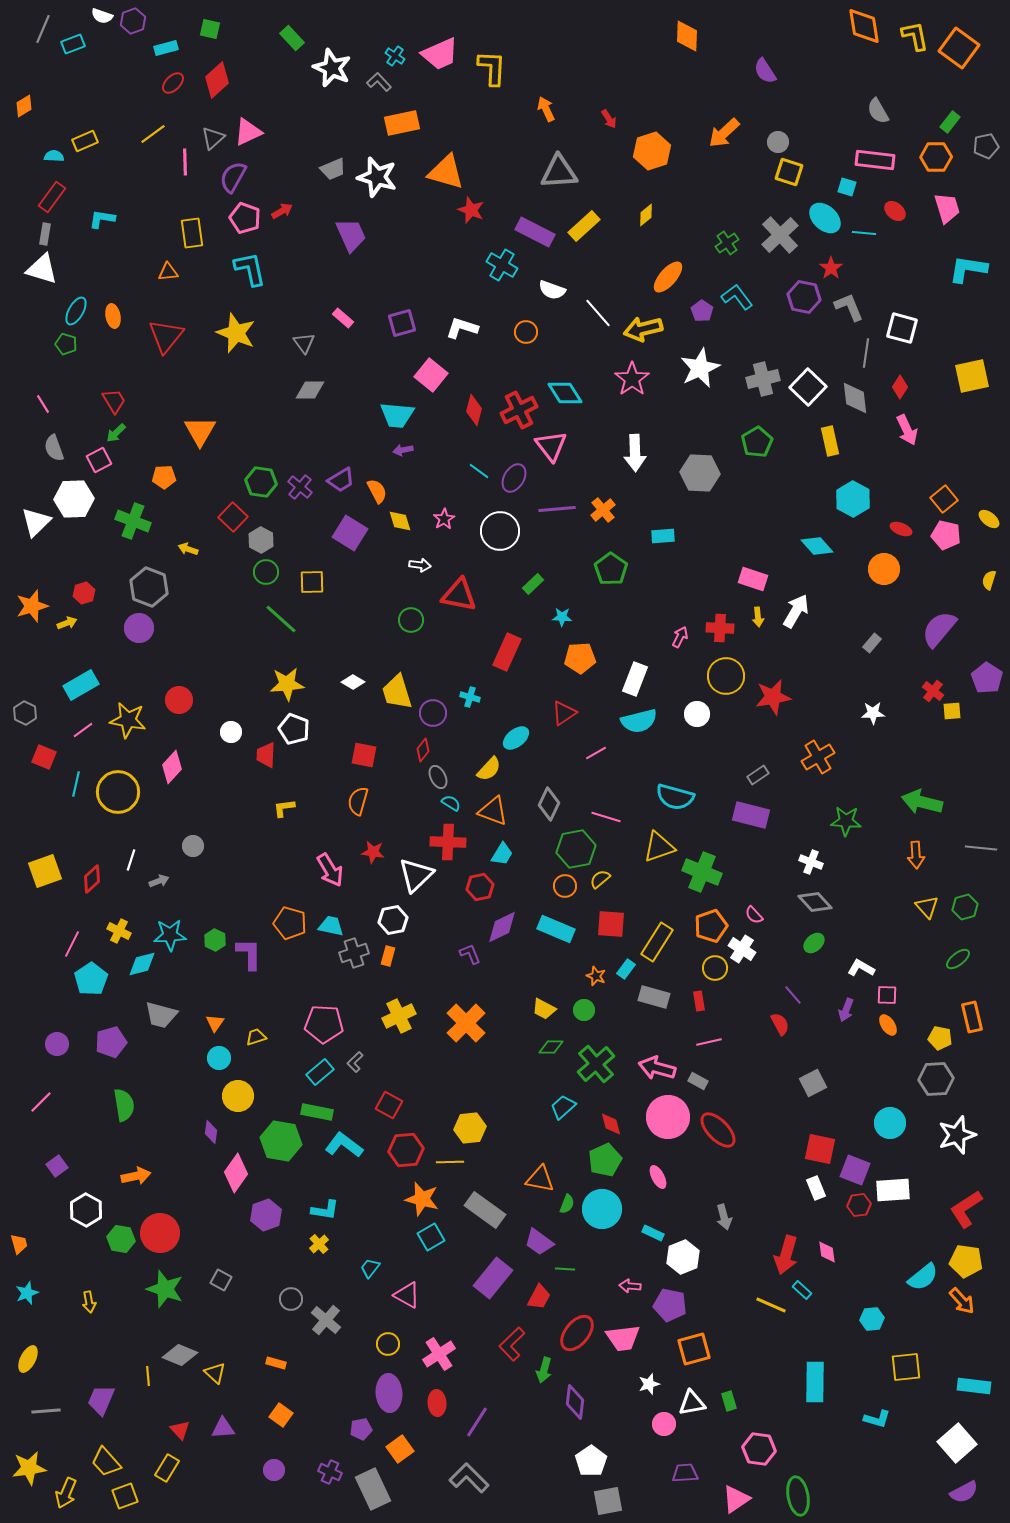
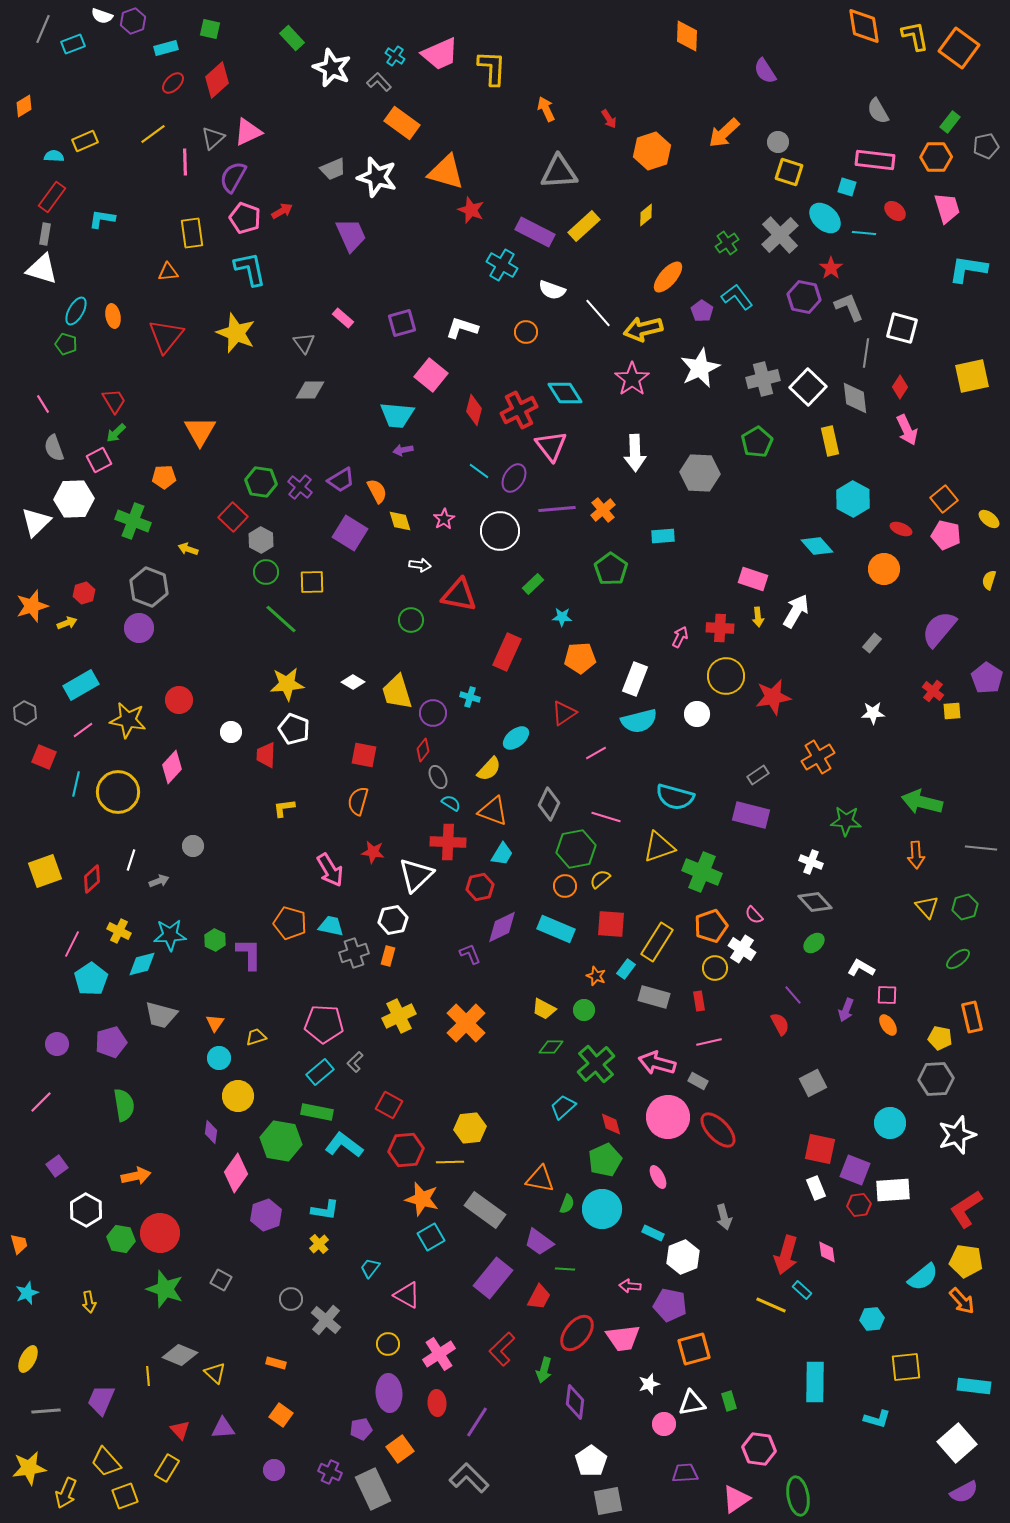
orange rectangle at (402, 123): rotated 48 degrees clockwise
pink arrow at (657, 1068): moved 5 px up
red L-shape at (512, 1344): moved 10 px left, 5 px down
